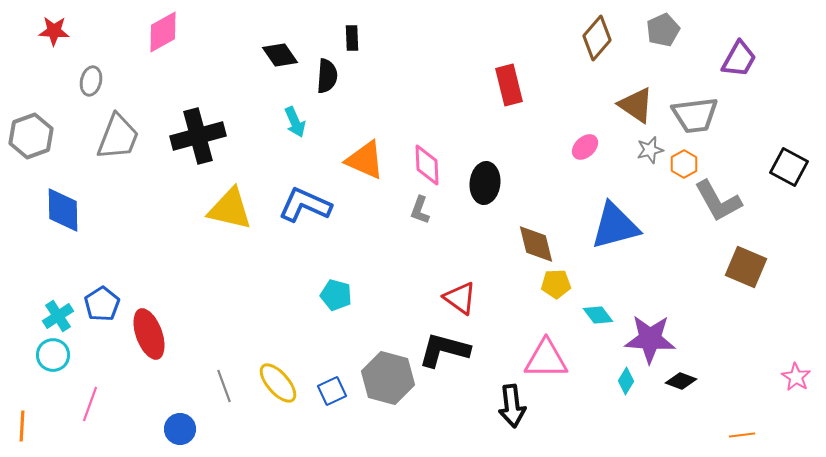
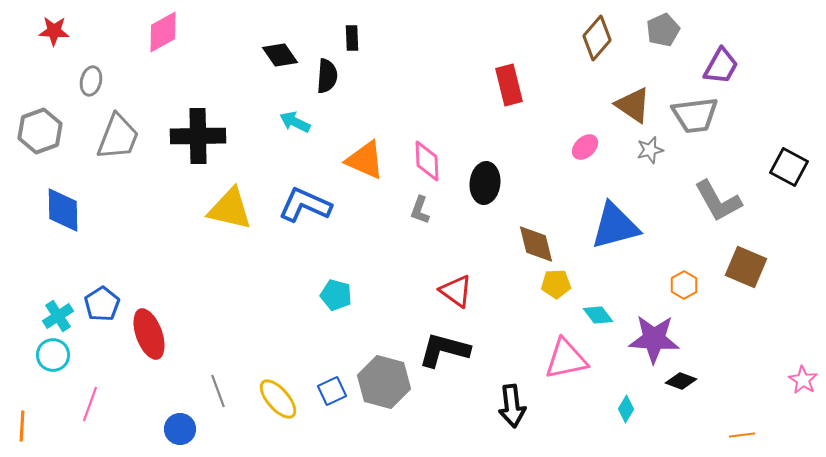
purple trapezoid at (739, 59): moved 18 px left, 7 px down
brown triangle at (636, 105): moved 3 px left
cyan arrow at (295, 122): rotated 140 degrees clockwise
gray hexagon at (31, 136): moved 9 px right, 5 px up
black cross at (198, 136): rotated 14 degrees clockwise
orange hexagon at (684, 164): moved 121 px down
pink diamond at (427, 165): moved 4 px up
red triangle at (460, 298): moved 4 px left, 7 px up
purple star at (650, 339): moved 4 px right
pink triangle at (546, 359): moved 20 px right; rotated 12 degrees counterclockwise
pink star at (796, 377): moved 7 px right, 3 px down
gray hexagon at (388, 378): moved 4 px left, 4 px down
cyan diamond at (626, 381): moved 28 px down
yellow ellipse at (278, 383): moved 16 px down
gray line at (224, 386): moved 6 px left, 5 px down
